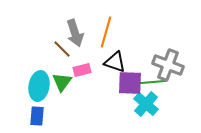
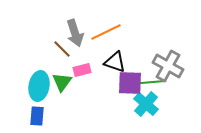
orange line: rotated 48 degrees clockwise
gray cross: moved 1 px down; rotated 8 degrees clockwise
